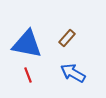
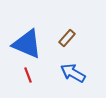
blue triangle: rotated 12 degrees clockwise
